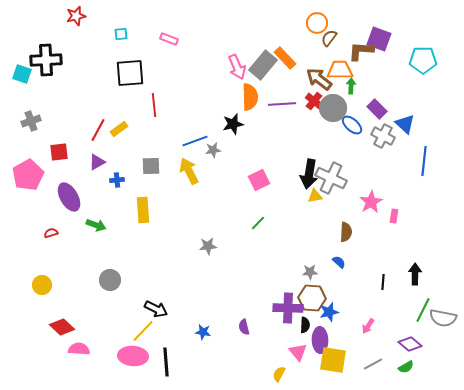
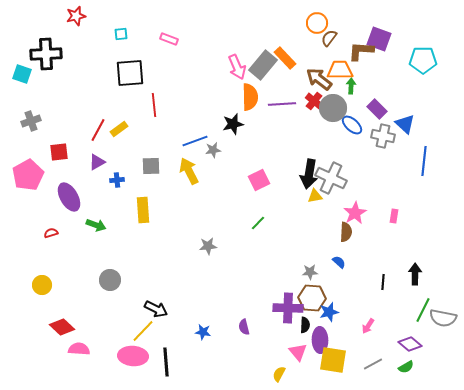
black cross at (46, 60): moved 6 px up
gray cross at (383, 136): rotated 15 degrees counterclockwise
pink star at (371, 202): moved 16 px left, 11 px down
